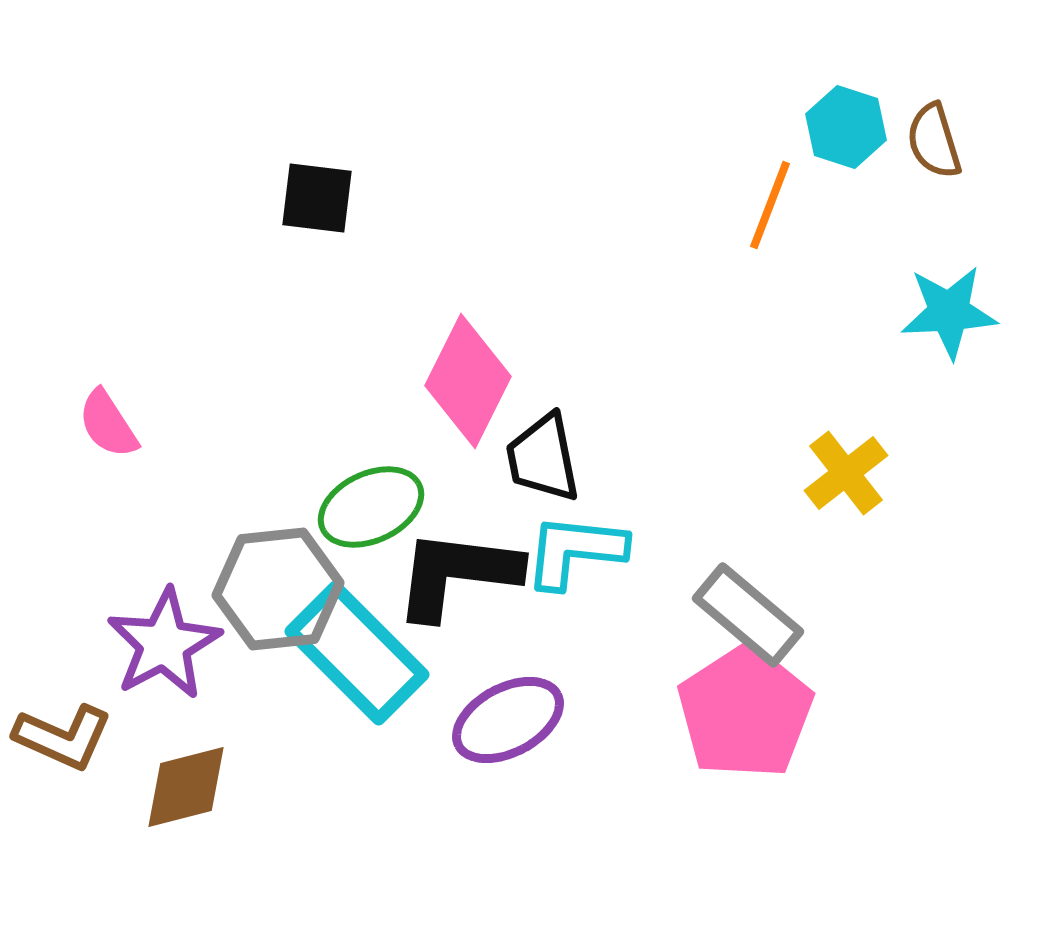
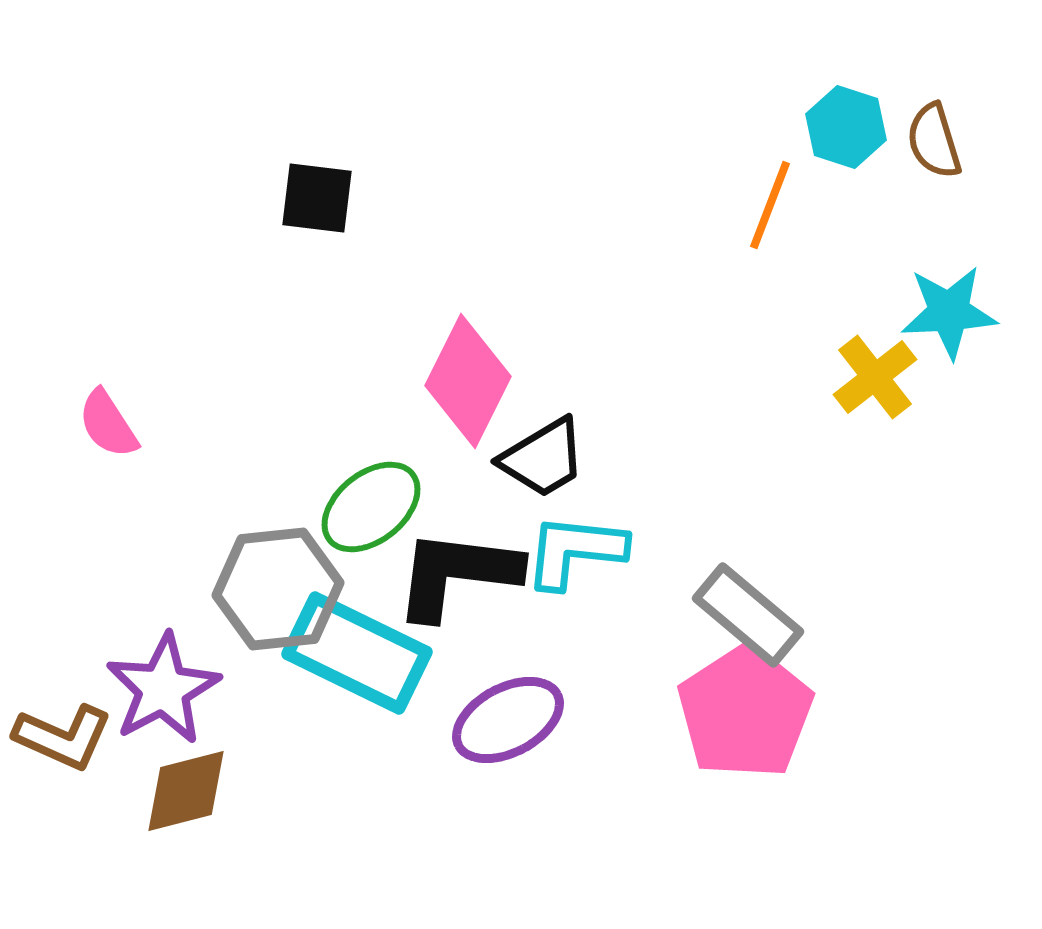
black trapezoid: rotated 110 degrees counterclockwise
yellow cross: moved 29 px right, 96 px up
green ellipse: rotated 14 degrees counterclockwise
purple star: moved 1 px left, 45 px down
cyan rectangle: rotated 19 degrees counterclockwise
brown diamond: moved 4 px down
